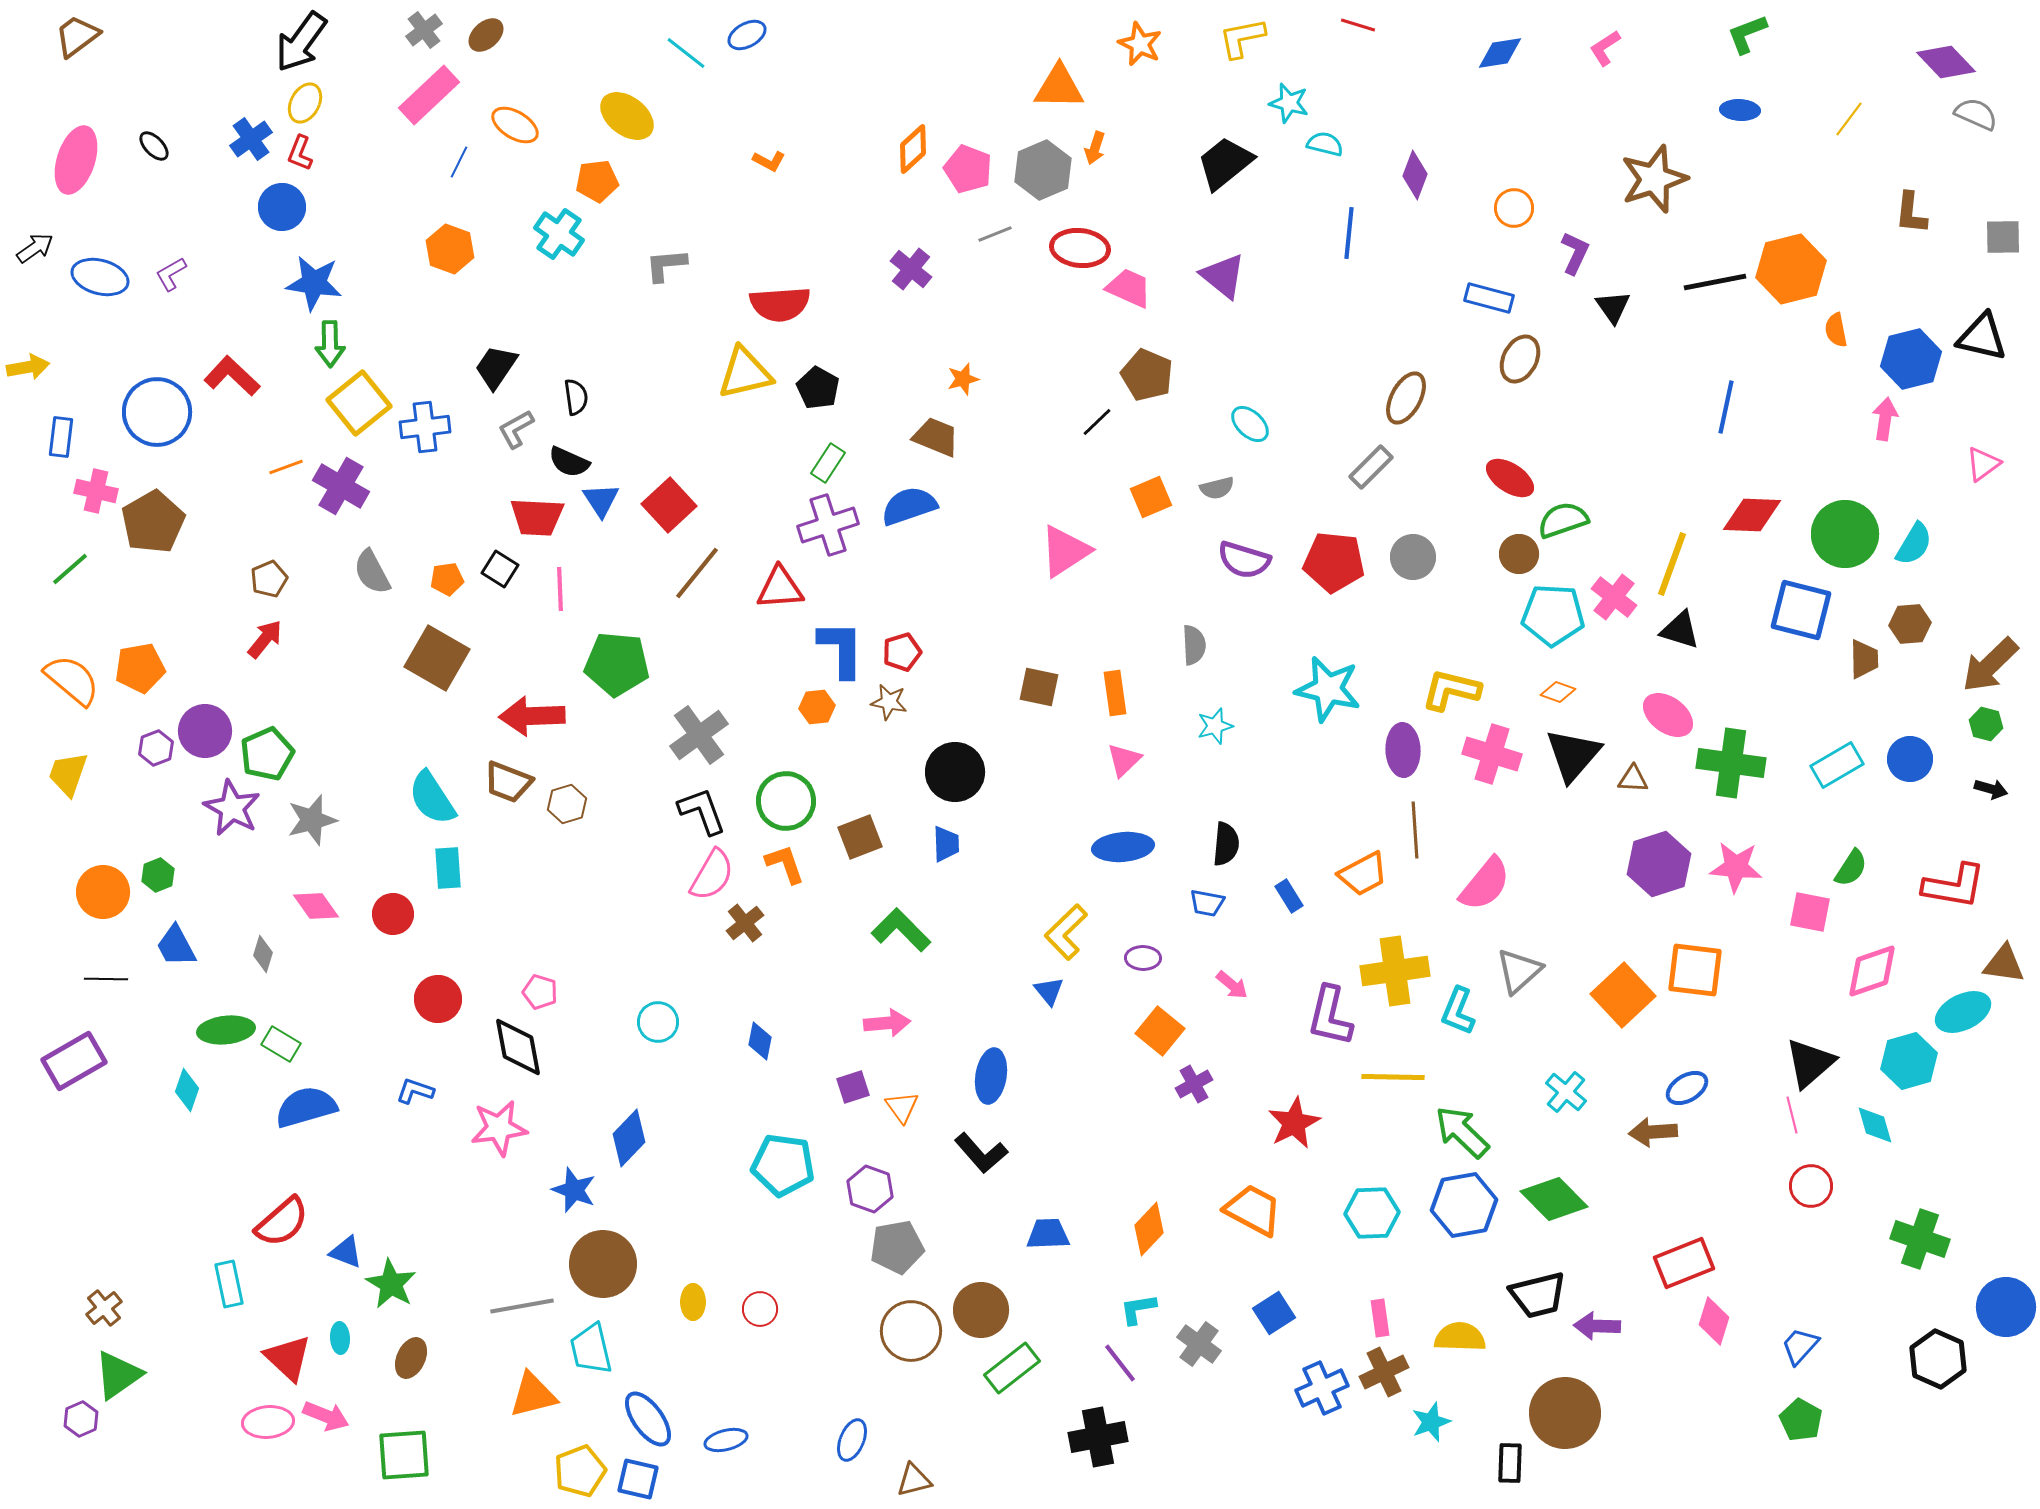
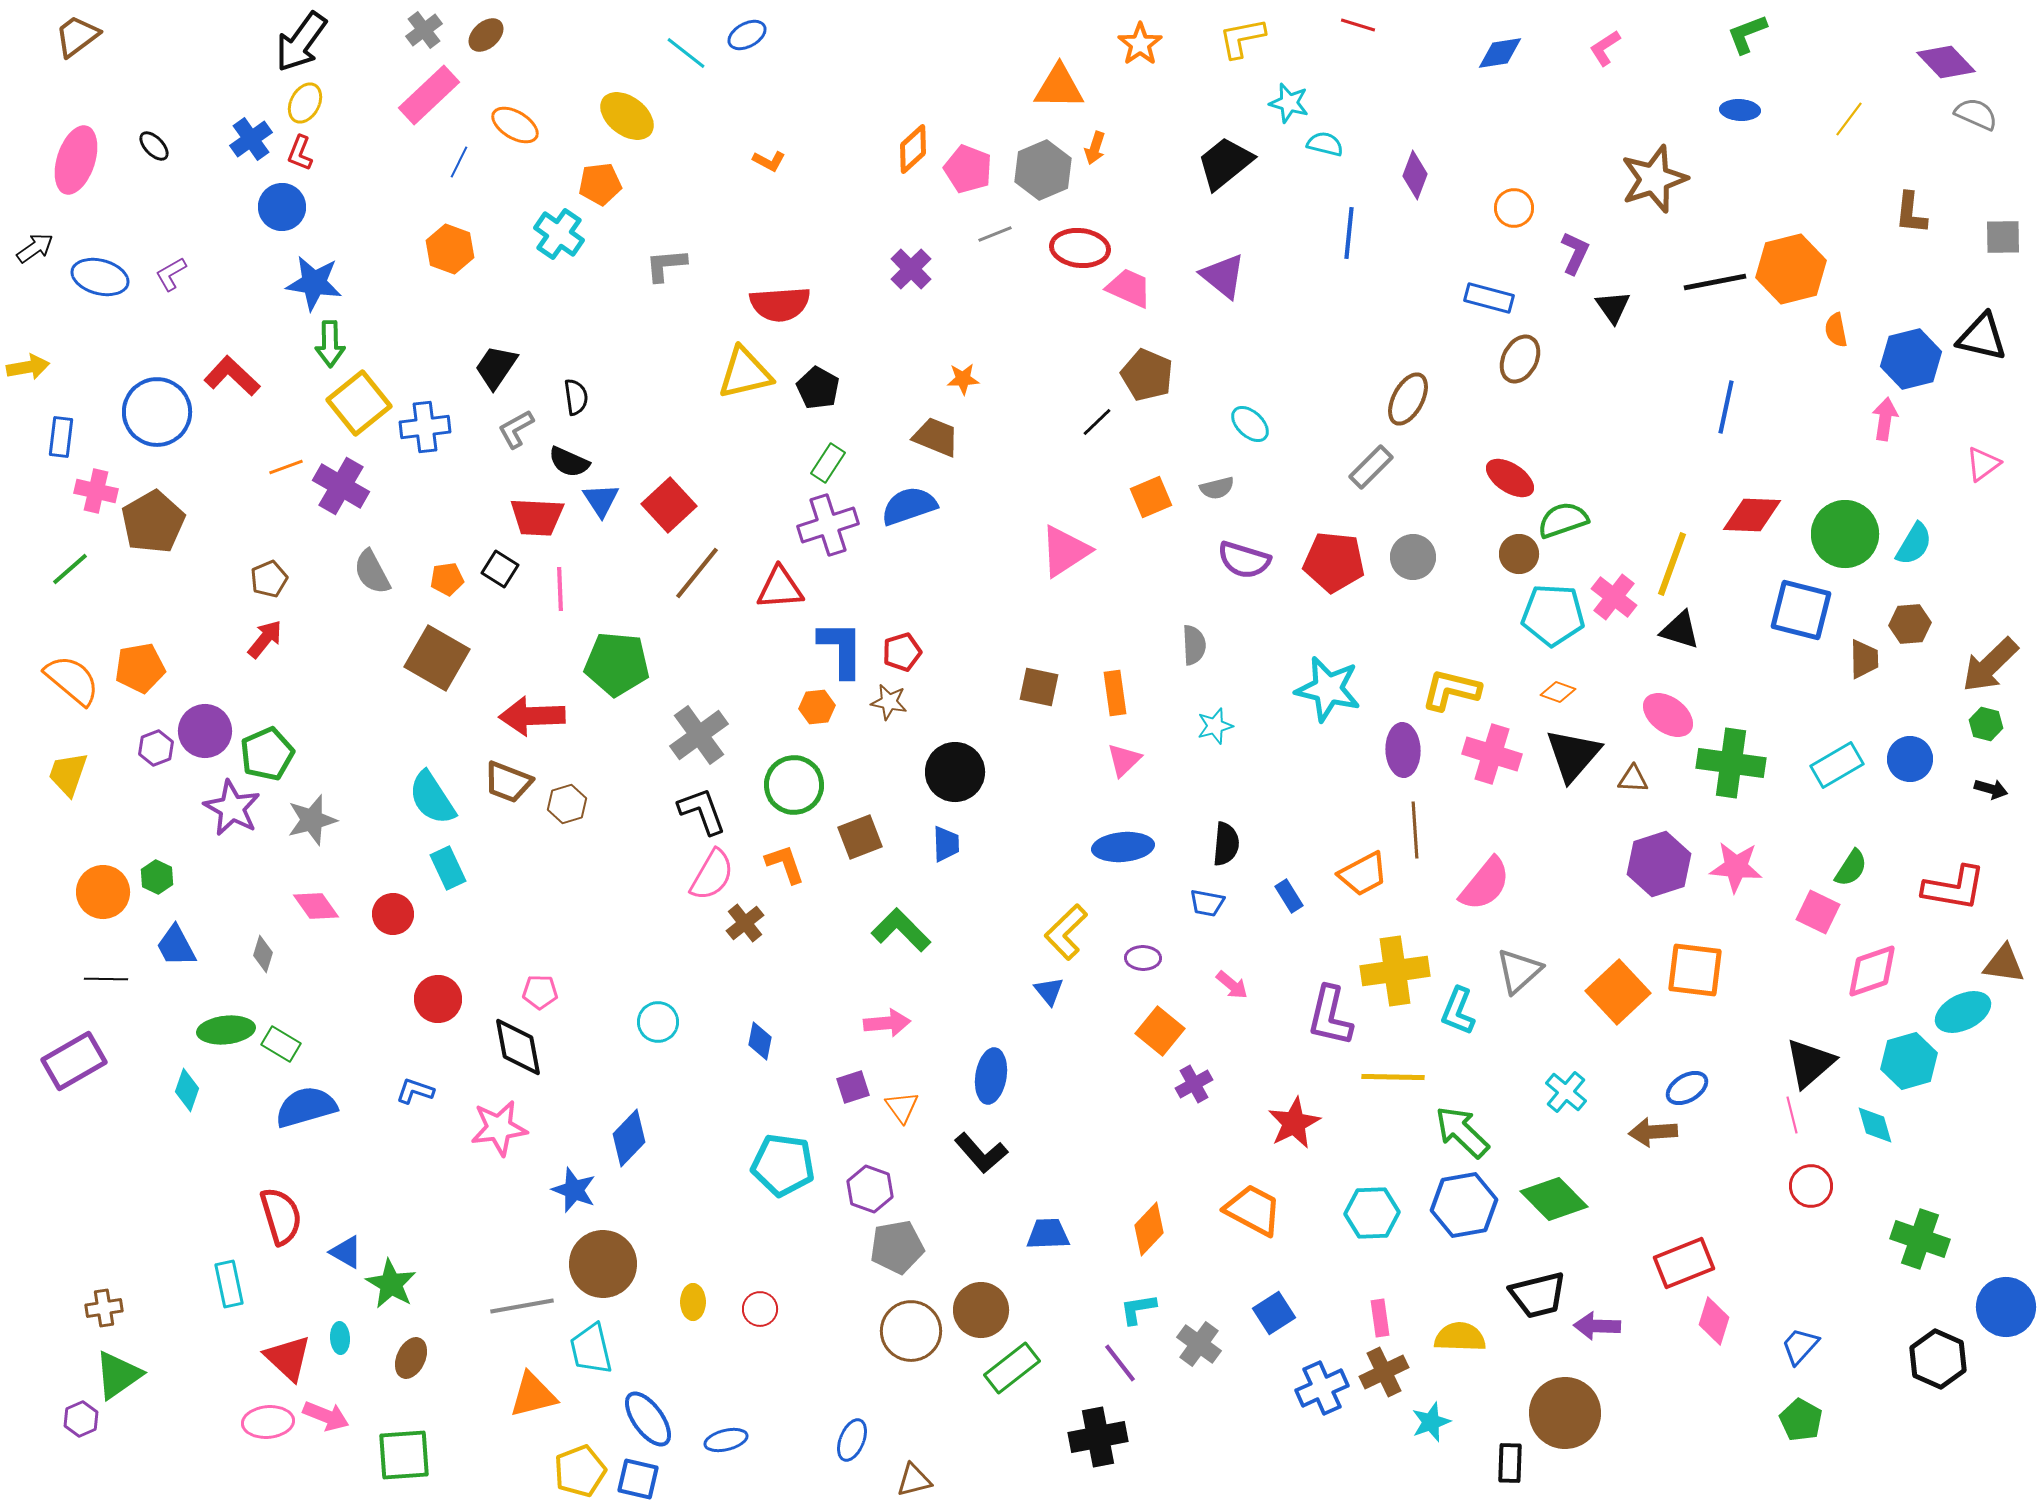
orange star at (1140, 44): rotated 12 degrees clockwise
orange pentagon at (597, 181): moved 3 px right, 3 px down
purple cross at (911, 269): rotated 6 degrees clockwise
orange star at (963, 379): rotated 12 degrees clockwise
brown ellipse at (1406, 398): moved 2 px right, 1 px down
green circle at (786, 801): moved 8 px right, 16 px up
cyan rectangle at (448, 868): rotated 21 degrees counterclockwise
green hexagon at (158, 875): moved 1 px left, 2 px down; rotated 12 degrees counterclockwise
red L-shape at (1954, 886): moved 2 px down
pink square at (1810, 912): moved 8 px right; rotated 15 degrees clockwise
pink pentagon at (540, 992): rotated 16 degrees counterclockwise
orange square at (1623, 995): moved 5 px left, 3 px up
red semicircle at (282, 1222): moved 1 px left, 6 px up; rotated 66 degrees counterclockwise
blue triangle at (346, 1252): rotated 9 degrees clockwise
brown cross at (104, 1308): rotated 30 degrees clockwise
